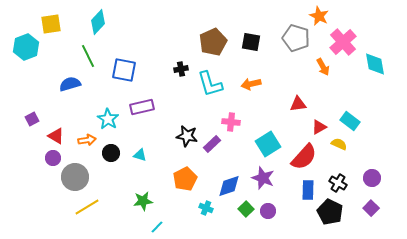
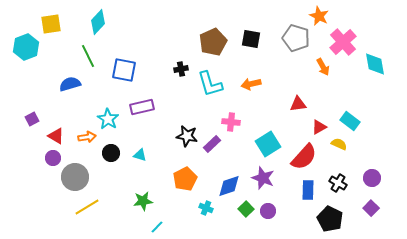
black square at (251, 42): moved 3 px up
orange arrow at (87, 140): moved 3 px up
black pentagon at (330, 212): moved 7 px down
